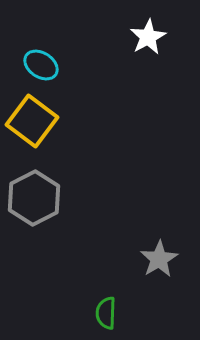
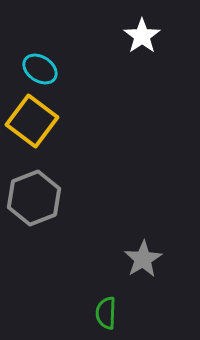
white star: moved 6 px left, 1 px up; rotated 6 degrees counterclockwise
cyan ellipse: moved 1 px left, 4 px down
gray hexagon: rotated 6 degrees clockwise
gray star: moved 16 px left
